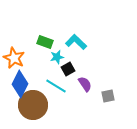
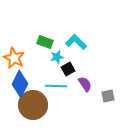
cyan line: rotated 30 degrees counterclockwise
